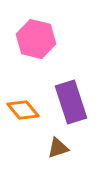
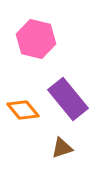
purple rectangle: moved 3 px left, 3 px up; rotated 21 degrees counterclockwise
brown triangle: moved 4 px right
